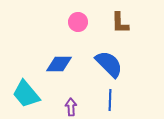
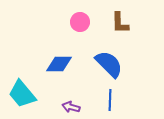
pink circle: moved 2 px right
cyan trapezoid: moved 4 px left
purple arrow: rotated 72 degrees counterclockwise
